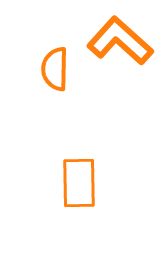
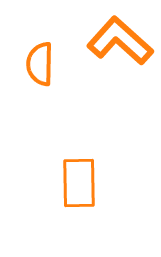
orange semicircle: moved 15 px left, 5 px up
